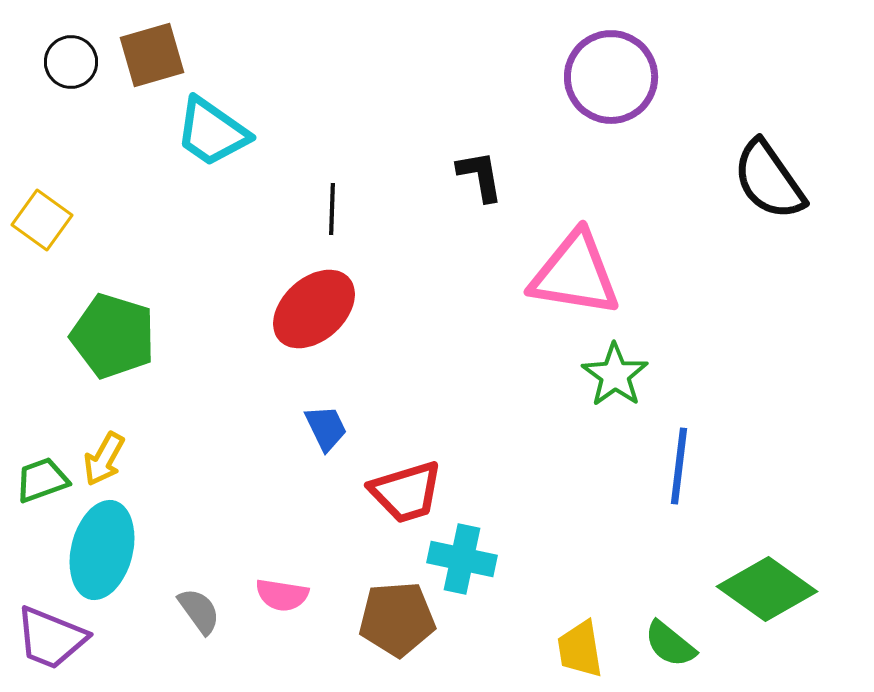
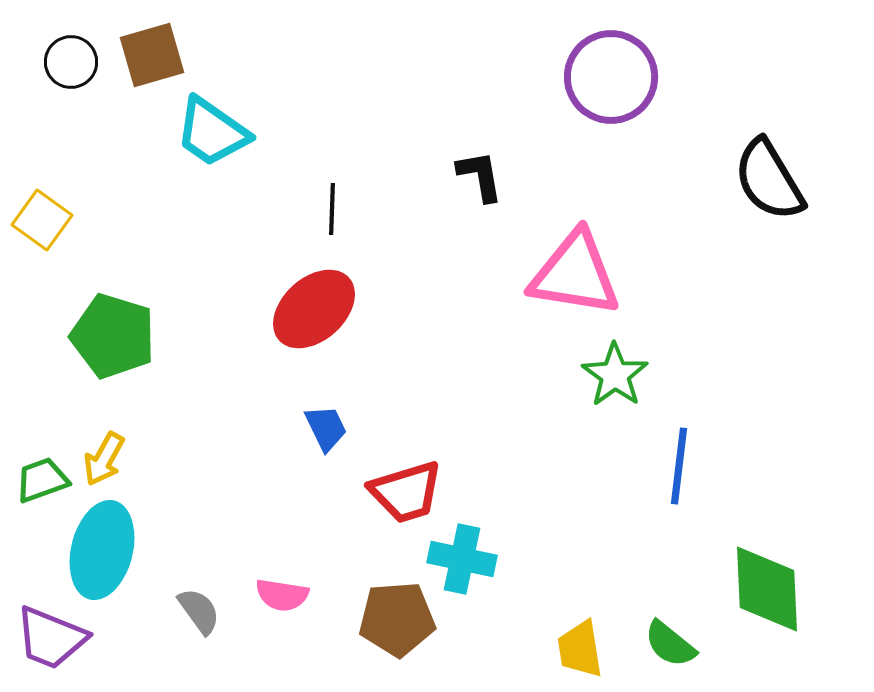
black semicircle: rotated 4 degrees clockwise
green diamond: rotated 52 degrees clockwise
